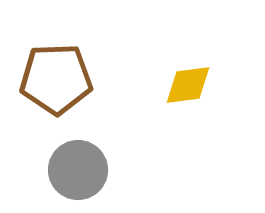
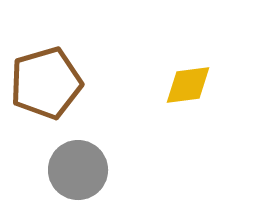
brown pentagon: moved 10 px left, 4 px down; rotated 14 degrees counterclockwise
